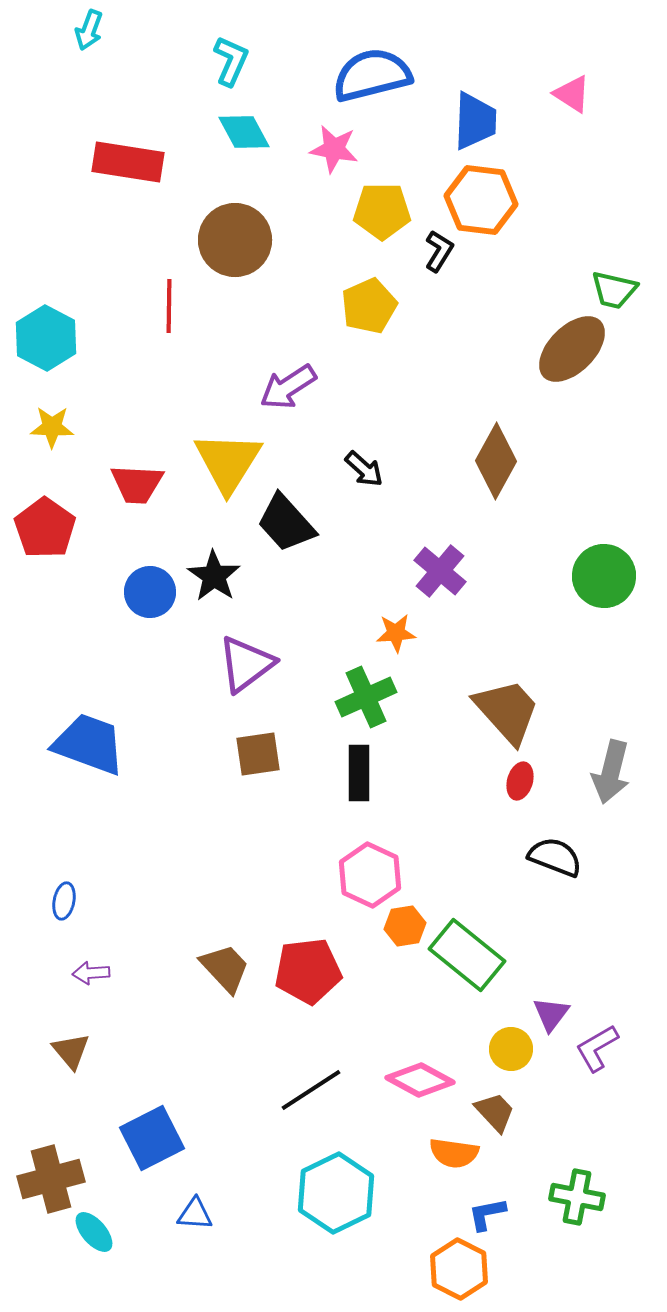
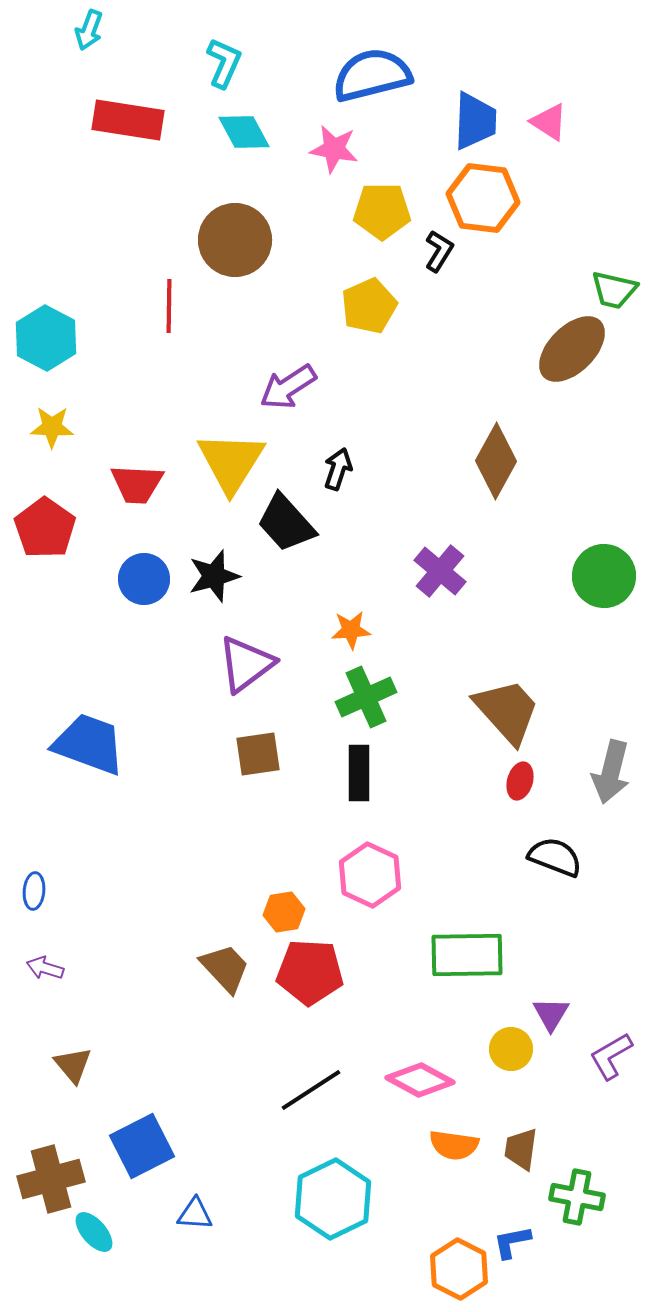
cyan L-shape at (231, 61): moved 7 px left, 2 px down
pink triangle at (572, 94): moved 23 px left, 28 px down
red rectangle at (128, 162): moved 42 px up
orange hexagon at (481, 200): moved 2 px right, 2 px up
yellow triangle at (228, 462): moved 3 px right
black arrow at (364, 469): moved 26 px left; rotated 114 degrees counterclockwise
black star at (214, 576): rotated 22 degrees clockwise
blue circle at (150, 592): moved 6 px left, 13 px up
orange star at (396, 633): moved 45 px left, 3 px up
blue ellipse at (64, 901): moved 30 px left, 10 px up; rotated 6 degrees counterclockwise
orange hexagon at (405, 926): moved 121 px left, 14 px up
green rectangle at (467, 955): rotated 40 degrees counterclockwise
red pentagon at (308, 971): moved 2 px right, 1 px down; rotated 10 degrees clockwise
purple arrow at (91, 973): moved 46 px left, 5 px up; rotated 21 degrees clockwise
purple triangle at (551, 1014): rotated 6 degrees counterclockwise
purple L-shape at (597, 1048): moved 14 px right, 8 px down
brown triangle at (71, 1051): moved 2 px right, 14 px down
brown trapezoid at (495, 1112): moved 26 px right, 37 px down; rotated 129 degrees counterclockwise
blue square at (152, 1138): moved 10 px left, 8 px down
orange semicircle at (454, 1153): moved 8 px up
cyan hexagon at (336, 1193): moved 3 px left, 6 px down
blue L-shape at (487, 1214): moved 25 px right, 28 px down
